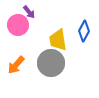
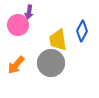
purple arrow: rotated 48 degrees clockwise
blue diamond: moved 2 px left
